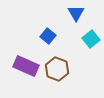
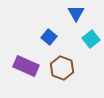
blue square: moved 1 px right, 1 px down
brown hexagon: moved 5 px right, 1 px up
